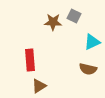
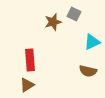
gray square: moved 2 px up
brown star: rotated 18 degrees counterclockwise
brown semicircle: moved 2 px down
brown triangle: moved 12 px left, 1 px up
